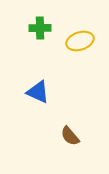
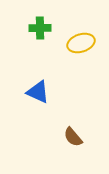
yellow ellipse: moved 1 px right, 2 px down
brown semicircle: moved 3 px right, 1 px down
